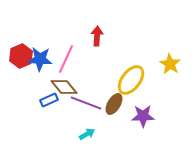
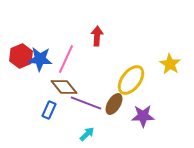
blue rectangle: moved 10 px down; rotated 42 degrees counterclockwise
cyan arrow: rotated 14 degrees counterclockwise
